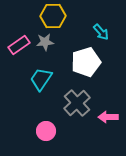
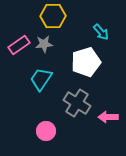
gray star: moved 1 px left, 2 px down
gray cross: rotated 16 degrees counterclockwise
